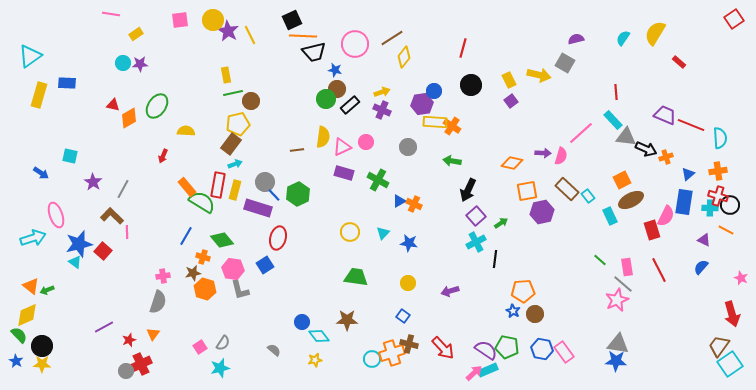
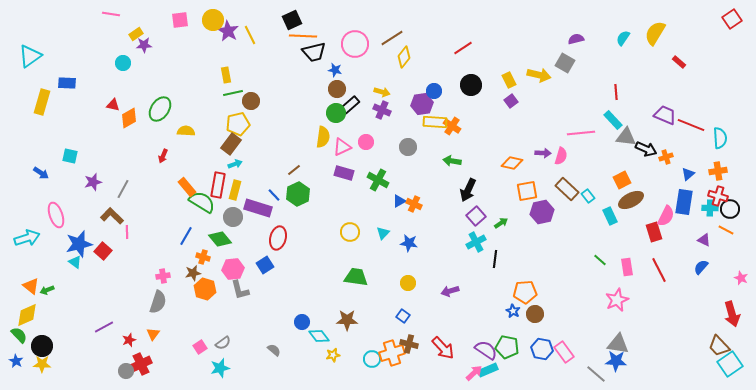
red square at (734, 19): moved 2 px left
red line at (463, 48): rotated 42 degrees clockwise
purple star at (140, 64): moved 4 px right, 19 px up
yellow arrow at (382, 92): rotated 35 degrees clockwise
yellow rectangle at (39, 95): moved 3 px right, 7 px down
green circle at (326, 99): moved 10 px right, 14 px down
green ellipse at (157, 106): moved 3 px right, 3 px down
pink line at (581, 133): rotated 36 degrees clockwise
brown line at (297, 150): moved 3 px left, 20 px down; rotated 32 degrees counterclockwise
purple star at (93, 182): rotated 24 degrees clockwise
gray circle at (265, 182): moved 32 px left, 35 px down
black circle at (730, 205): moved 4 px down
red rectangle at (652, 230): moved 2 px right, 2 px down
cyan arrow at (33, 238): moved 6 px left
green diamond at (222, 240): moved 2 px left, 1 px up
pink hexagon at (233, 269): rotated 15 degrees counterclockwise
gray line at (623, 284): moved 27 px left, 90 px down
orange pentagon at (523, 291): moved 2 px right, 1 px down
gray semicircle at (223, 343): rotated 21 degrees clockwise
brown trapezoid at (719, 346): rotated 80 degrees counterclockwise
yellow star at (315, 360): moved 18 px right, 5 px up
